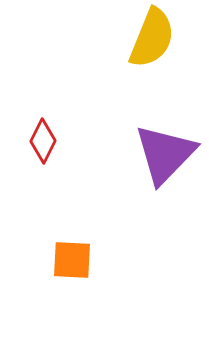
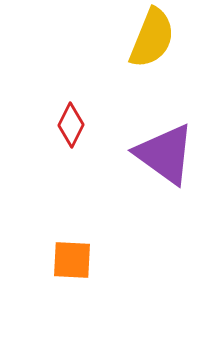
red diamond: moved 28 px right, 16 px up
purple triangle: rotated 38 degrees counterclockwise
